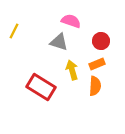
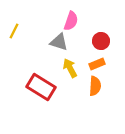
pink semicircle: rotated 90 degrees clockwise
yellow arrow: moved 2 px left, 2 px up; rotated 12 degrees counterclockwise
